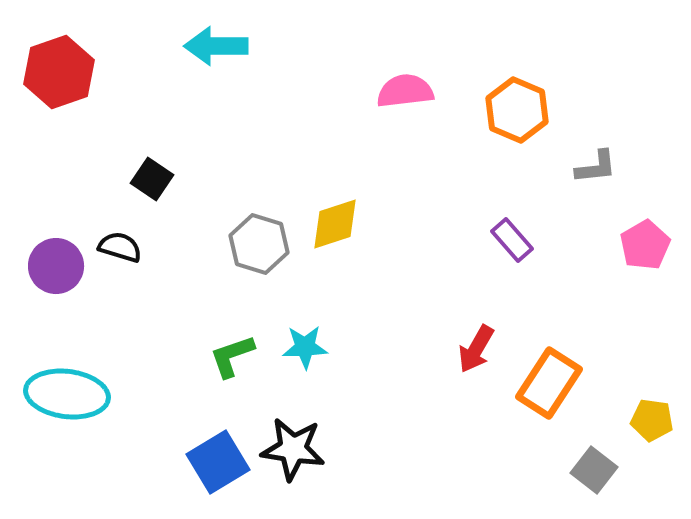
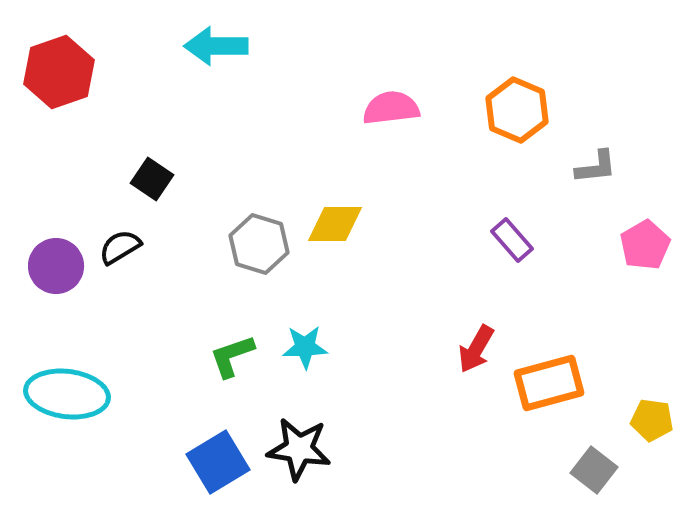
pink semicircle: moved 14 px left, 17 px down
yellow diamond: rotated 18 degrees clockwise
black semicircle: rotated 48 degrees counterclockwise
orange rectangle: rotated 42 degrees clockwise
black star: moved 6 px right
